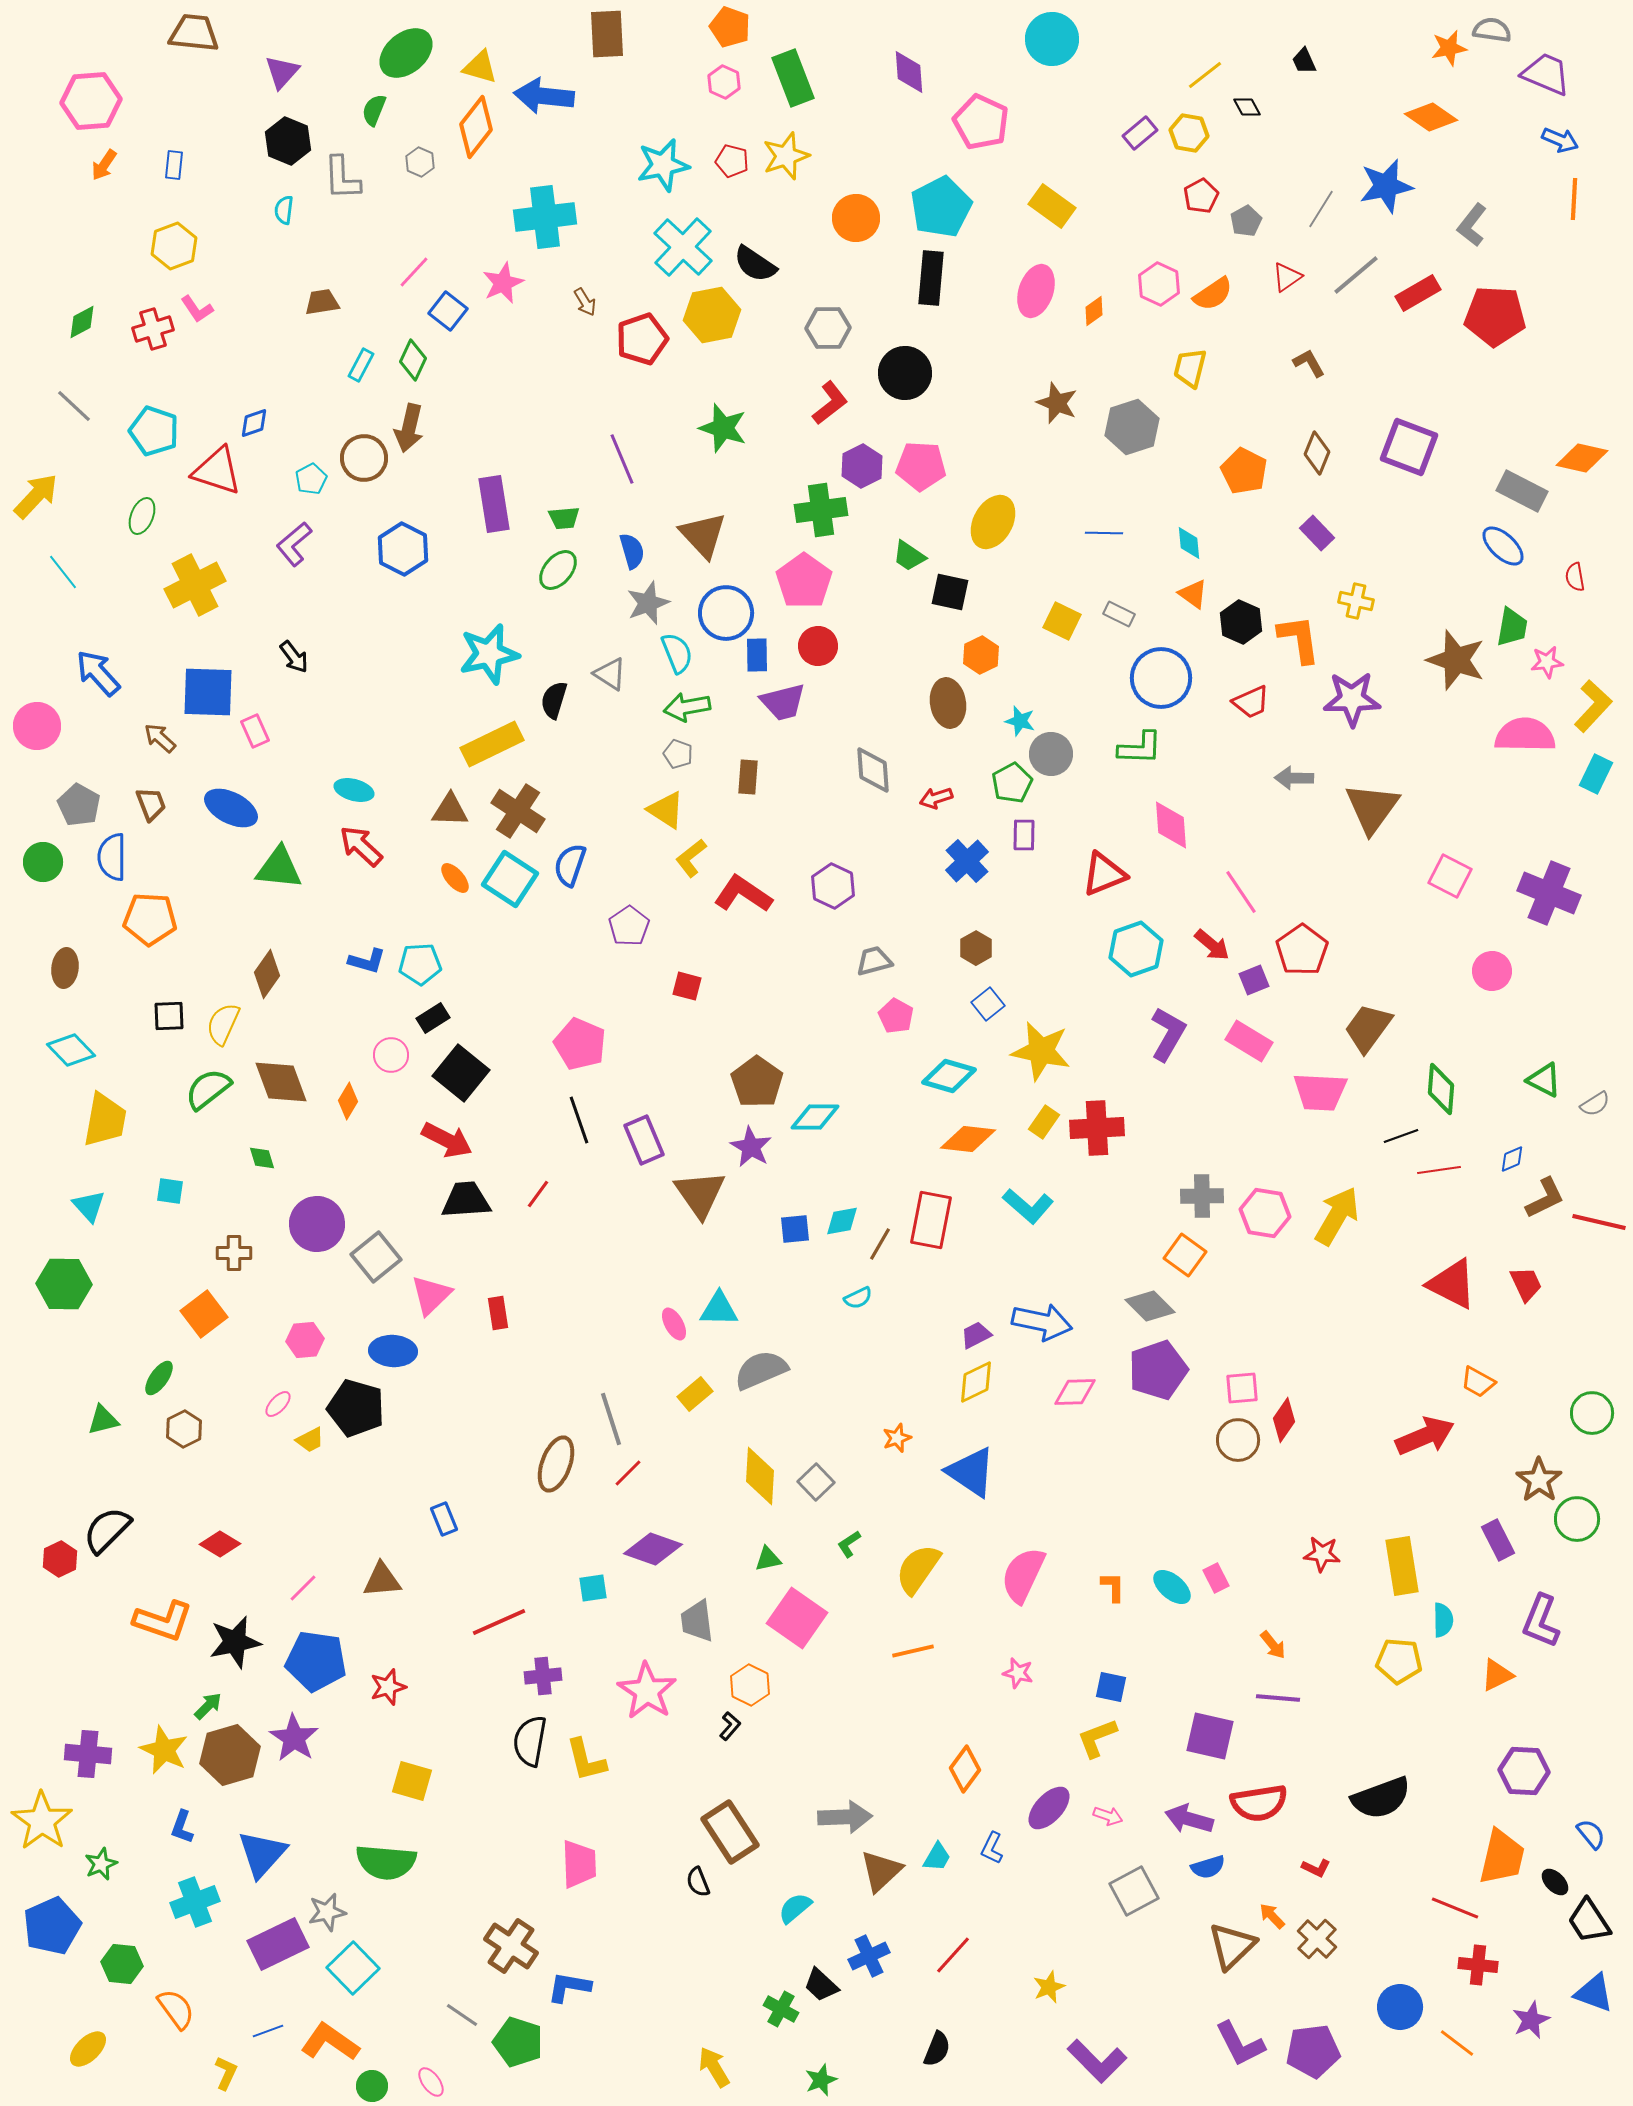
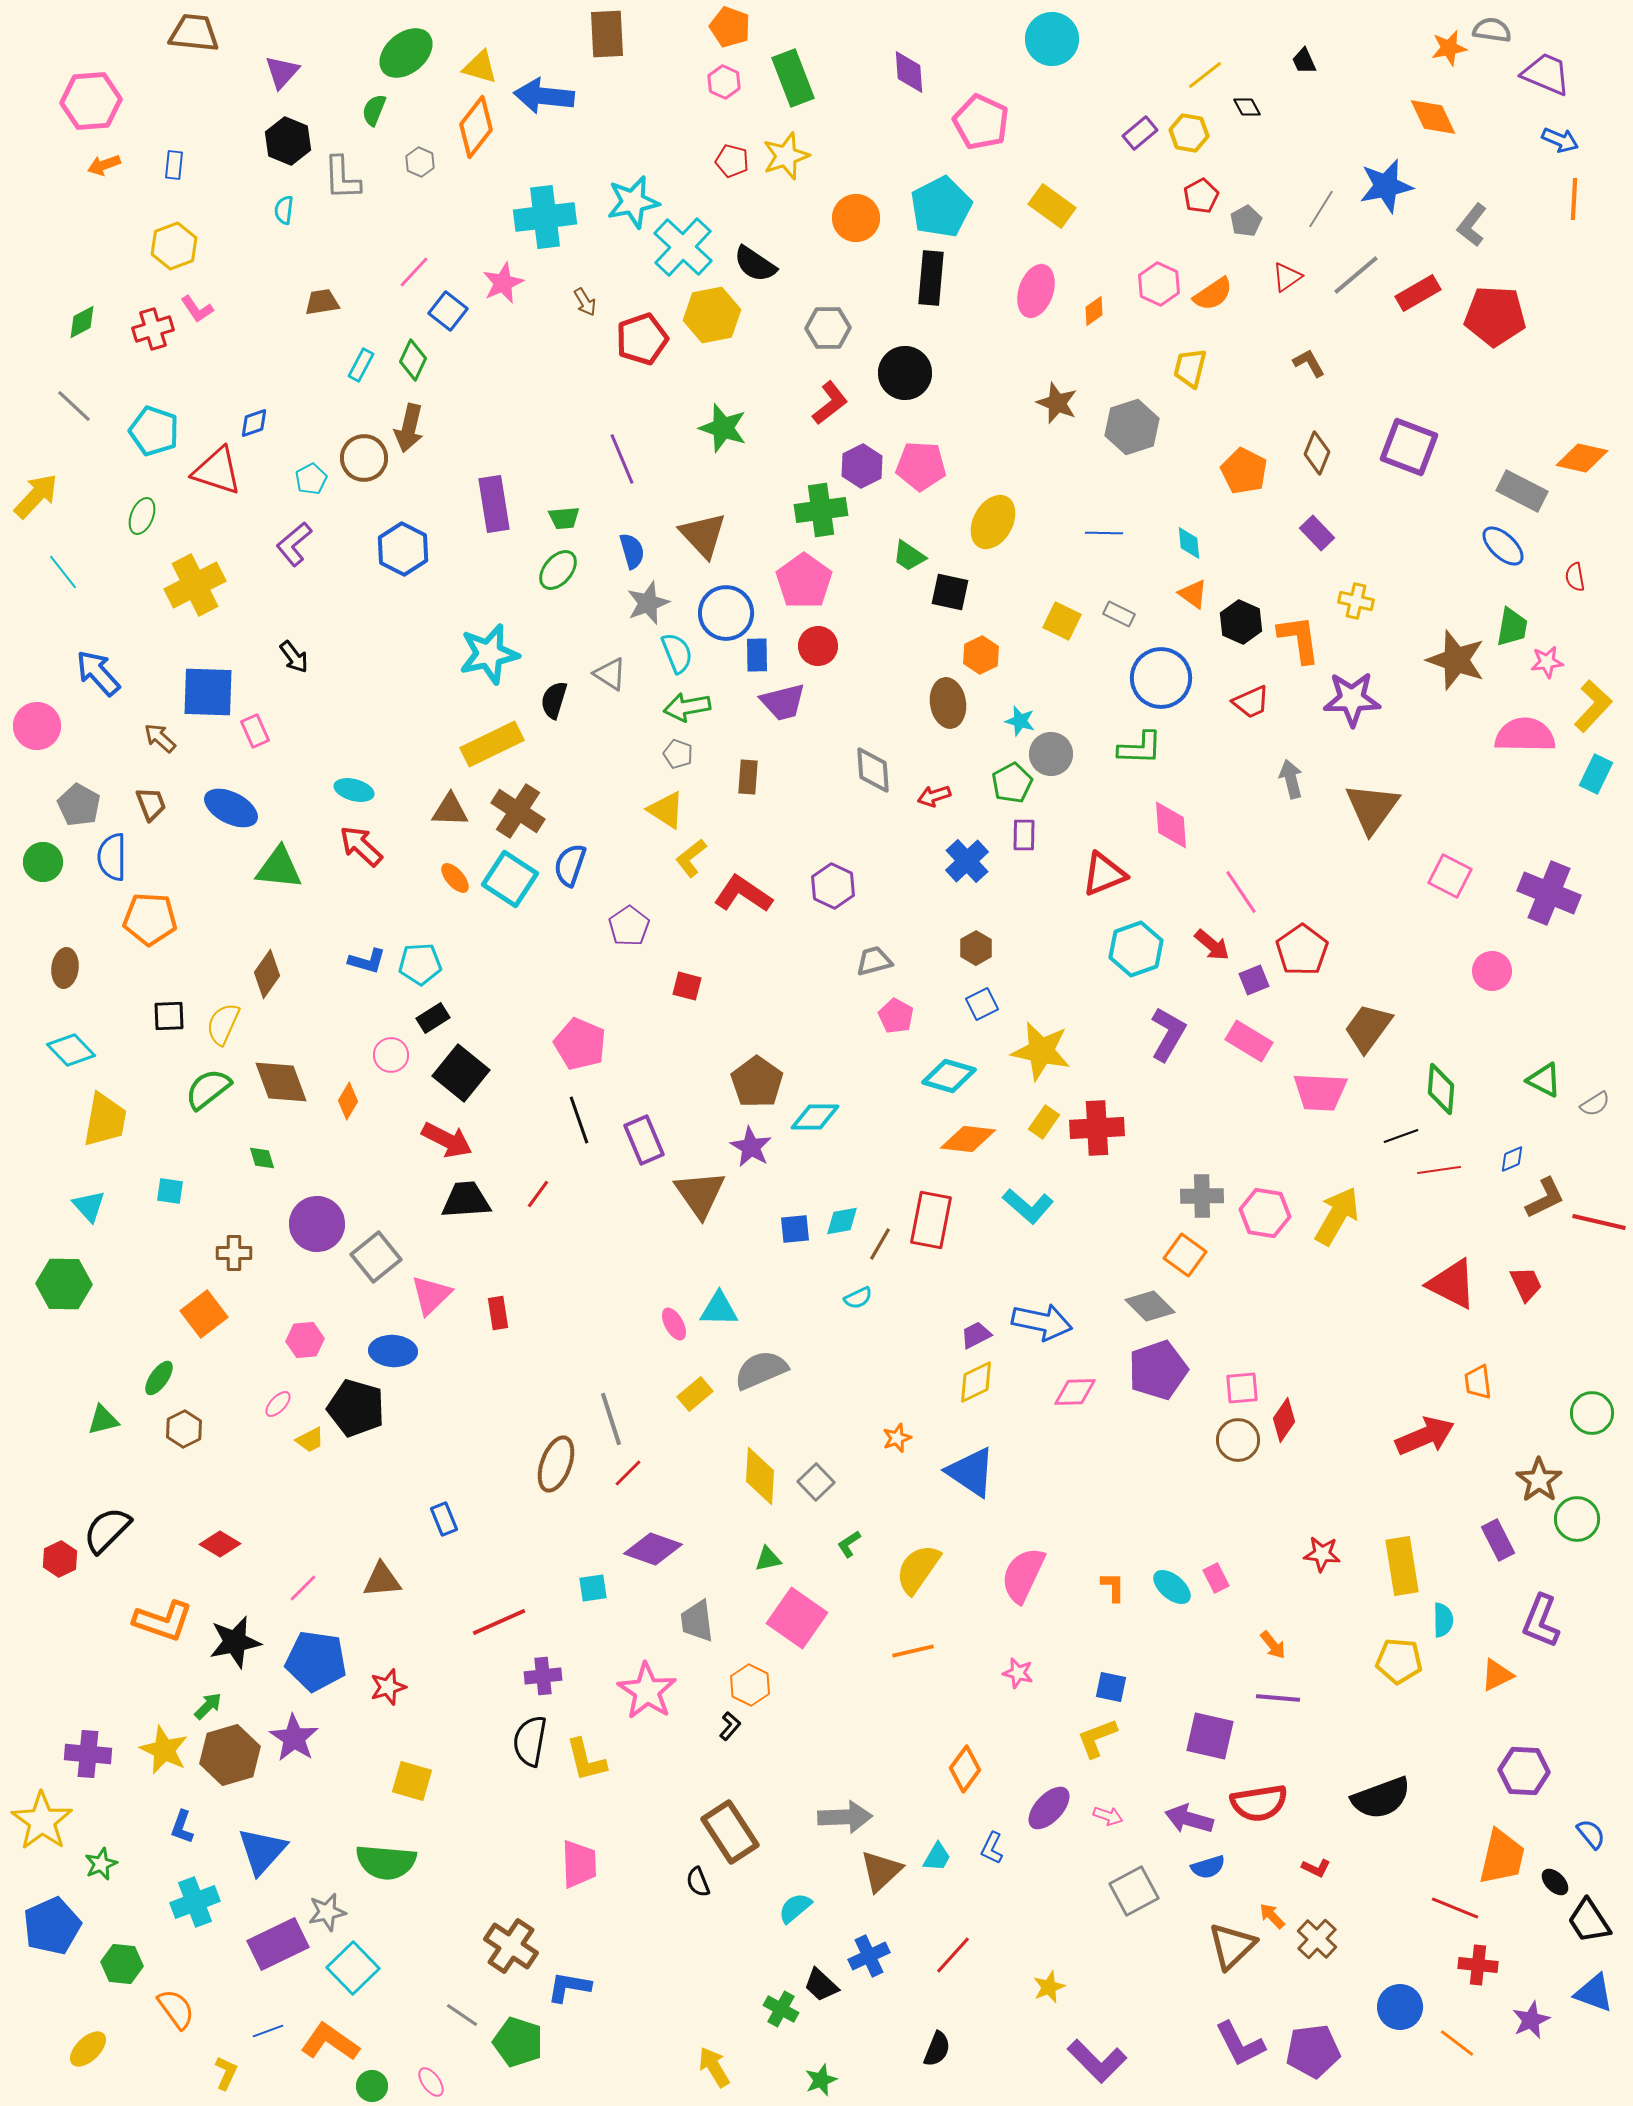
orange diamond at (1431, 117): moved 2 px right; rotated 30 degrees clockwise
orange arrow at (104, 165): rotated 36 degrees clockwise
cyan star at (663, 165): moved 30 px left, 37 px down
gray arrow at (1294, 778): moved 3 px left, 1 px down; rotated 75 degrees clockwise
red arrow at (936, 798): moved 2 px left, 2 px up
blue square at (988, 1004): moved 6 px left; rotated 12 degrees clockwise
orange trapezoid at (1478, 1382): rotated 54 degrees clockwise
blue triangle at (262, 1854): moved 3 px up
